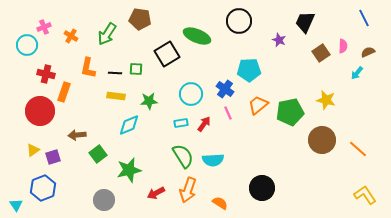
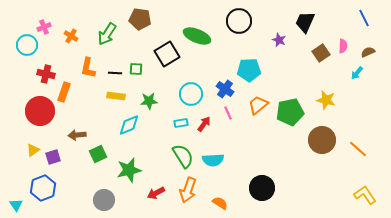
green square at (98, 154): rotated 12 degrees clockwise
